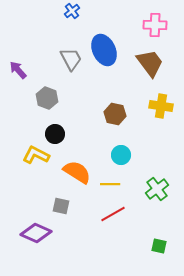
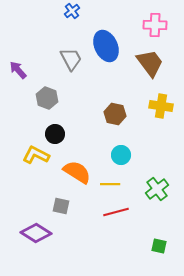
blue ellipse: moved 2 px right, 4 px up
red line: moved 3 px right, 2 px up; rotated 15 degrees clockwise
purple diamond: rotated 8 degrees clockwise
